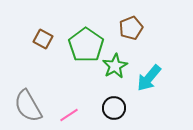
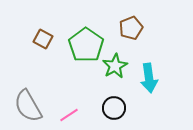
cyan arrow: rotated 48 degrees counterclockwise
